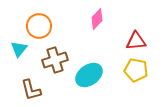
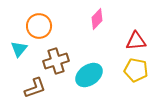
brown cross: moved 1 px right, 1 px down
brown L-shape: moved 4 px right, 2 px up; rotated 95 degrees counterclockwise
